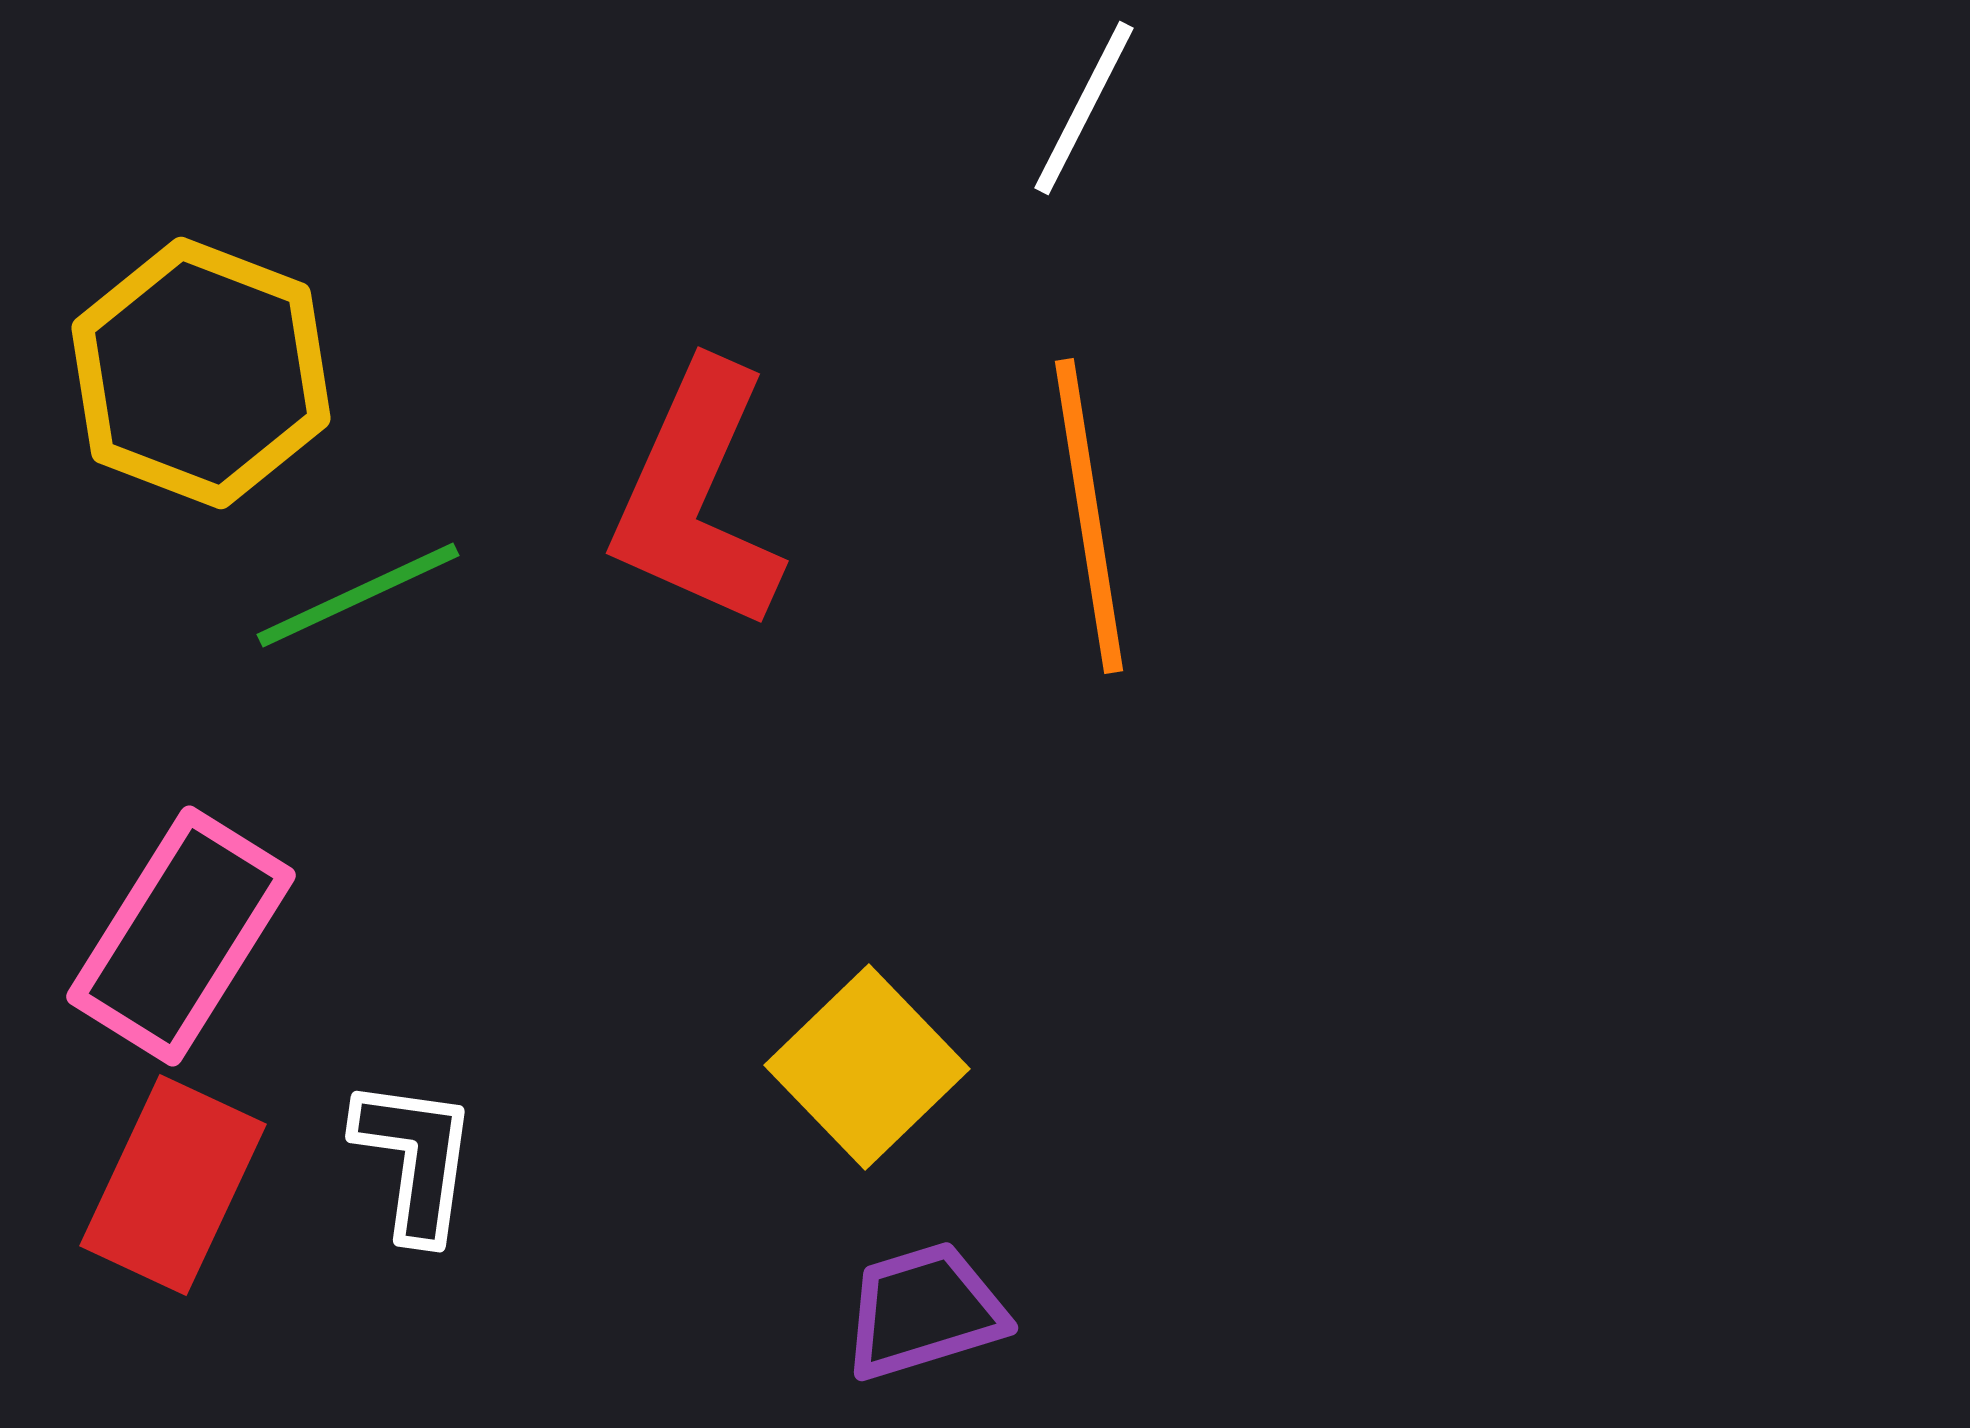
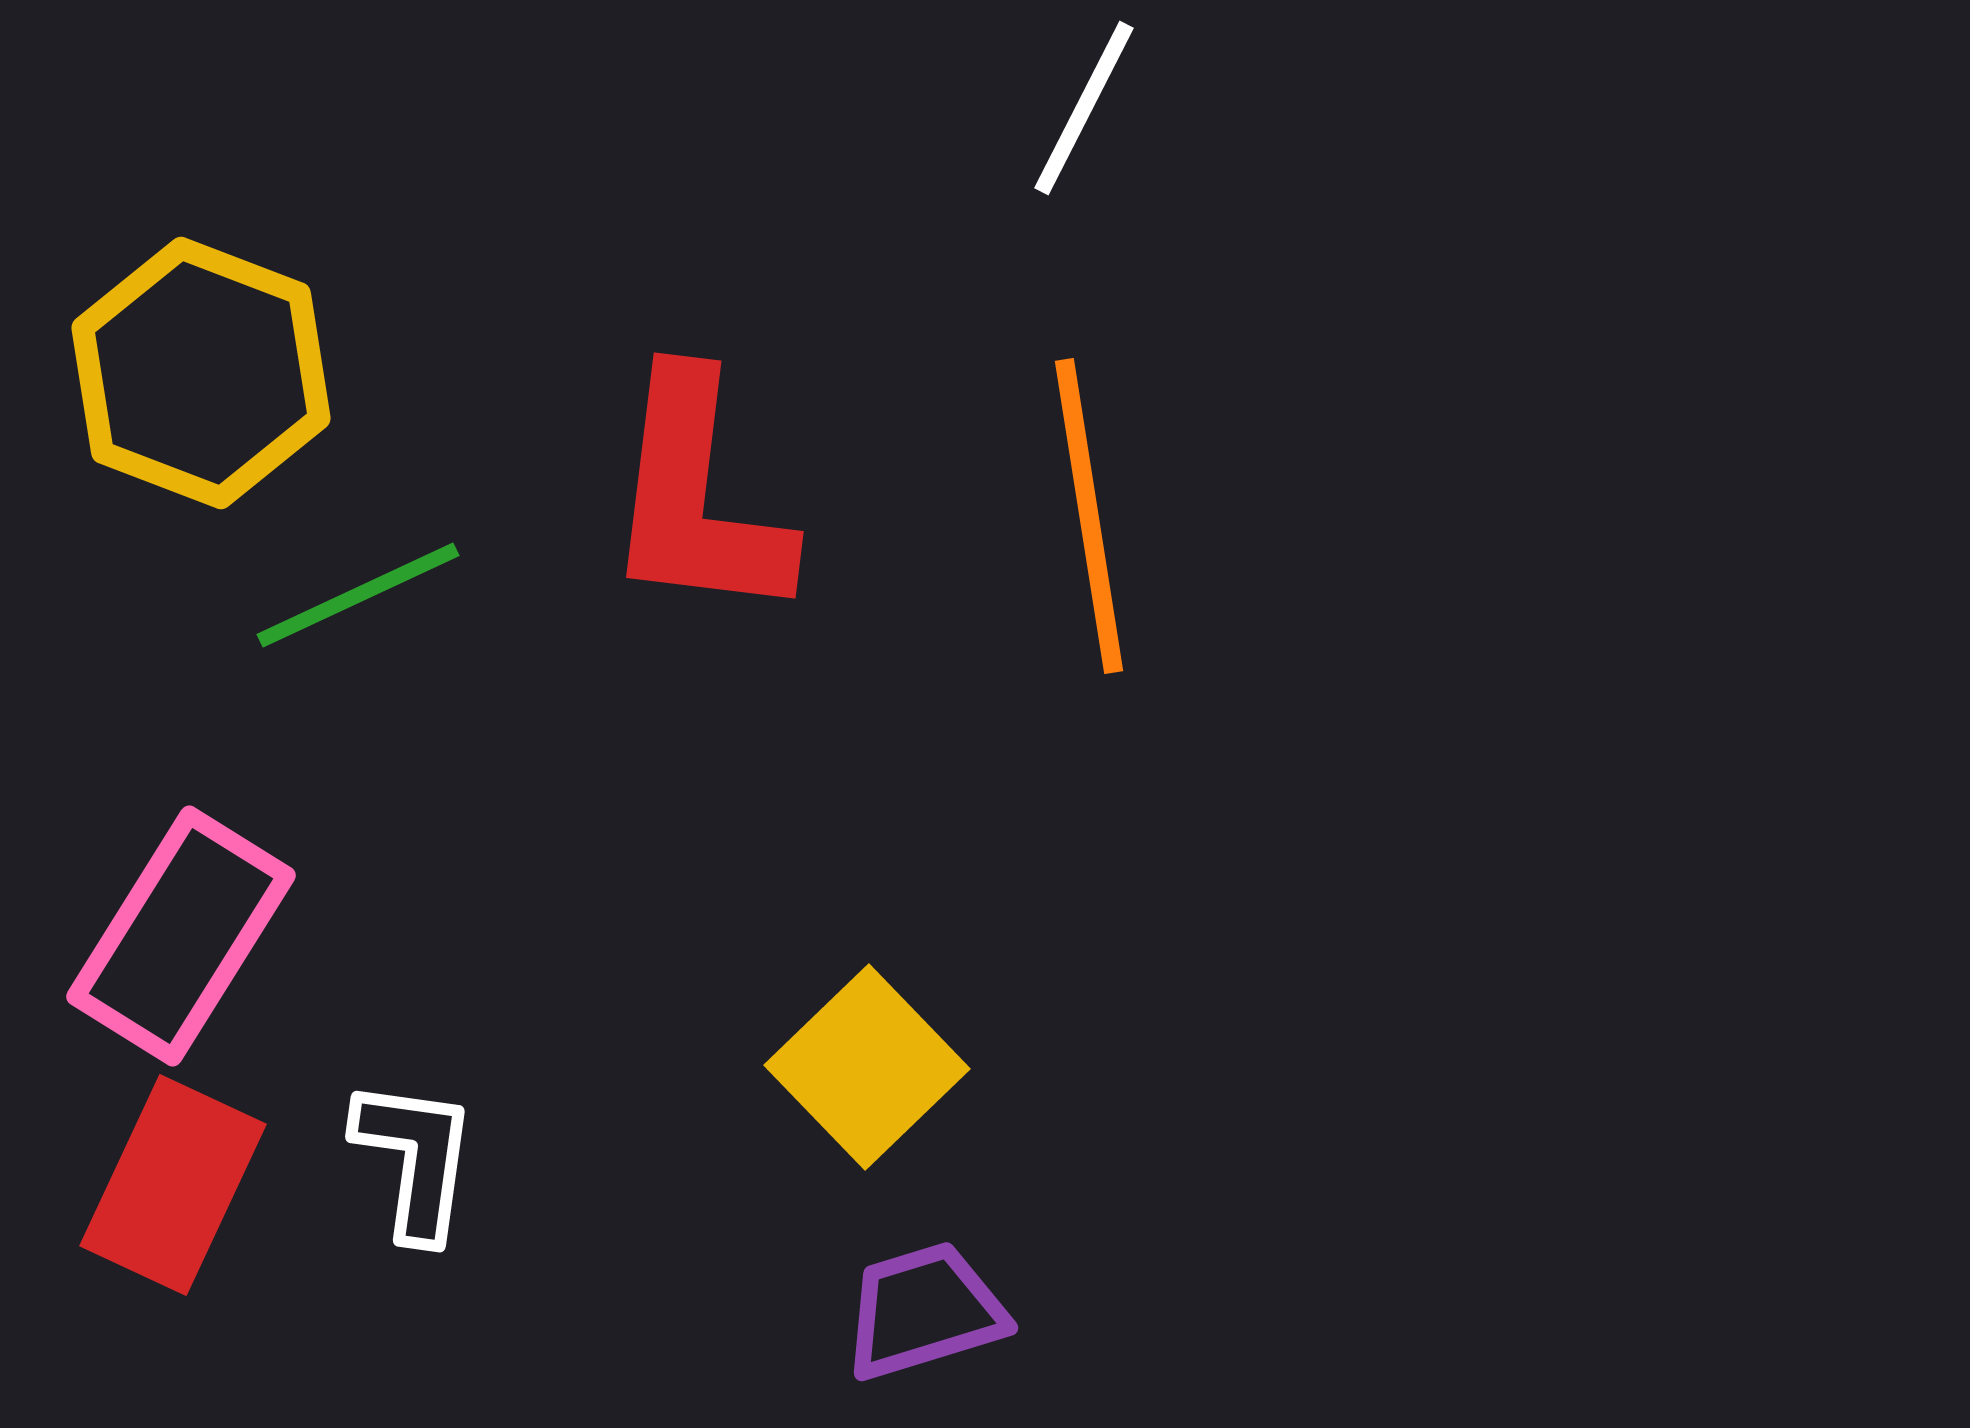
red L-shape: rotated 17 degrees counterclockwise
